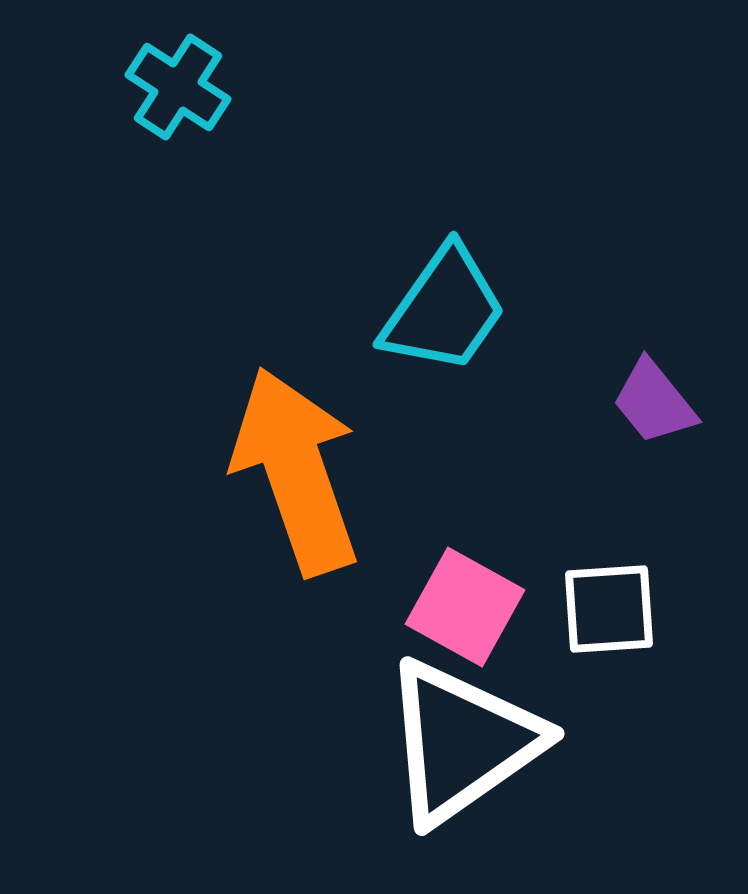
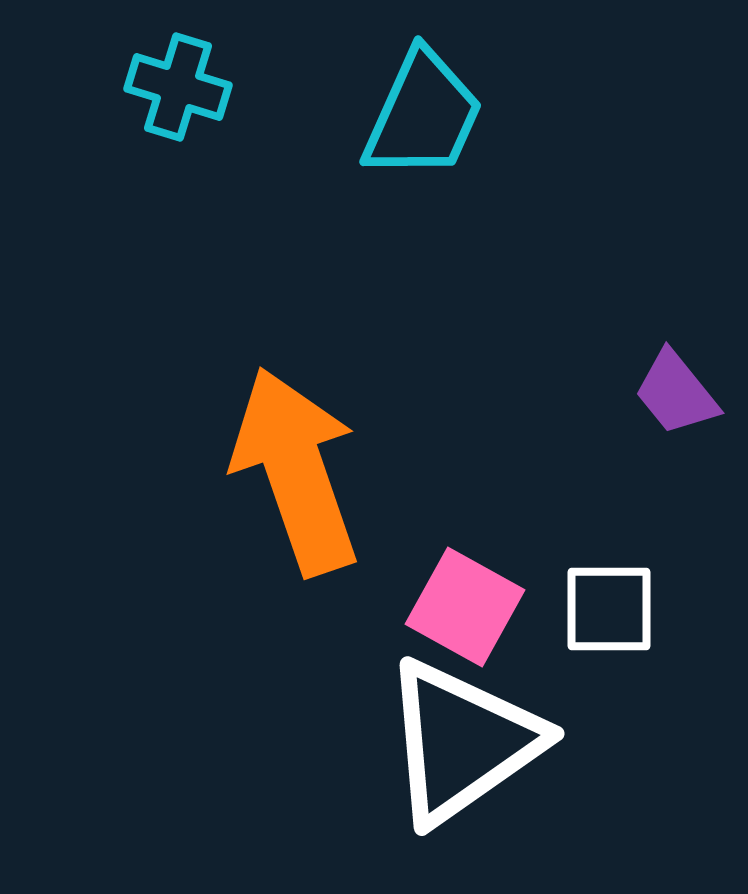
cyan cross: rotated 16 degrees counterclockwise
cyan trapezoid: moved 21 px left, 195 px up; rotated 11 degrees counterclockwise
purple trapezoid: moved 22 px right, 9 px up
white square: rotated 4 degrees clockwise
